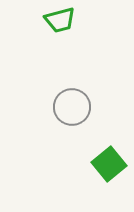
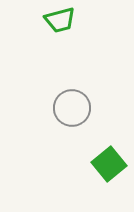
gray circle: moved 1 px down
